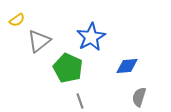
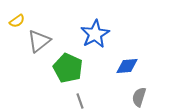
yellow semicircle: moved 1 px down
blue star: moved 4 px right, 3 px up
